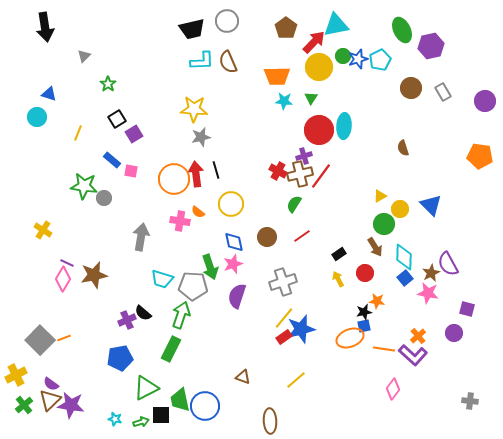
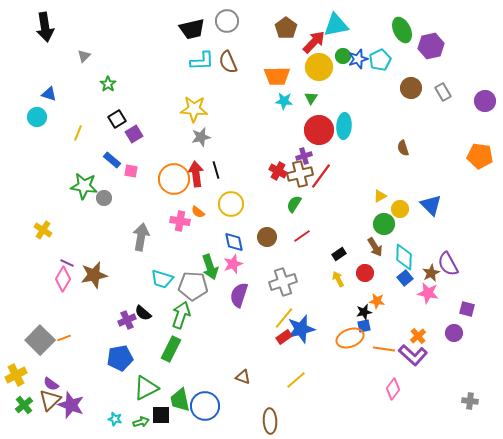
purple semicircle at (237, 296): moved 2 px right, 1 px up
purple star at (71, 405): rotated 12 degrees clockwise
